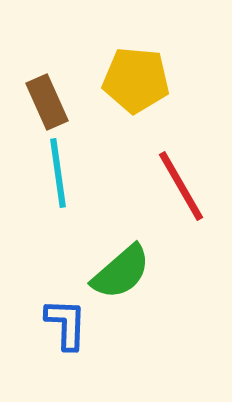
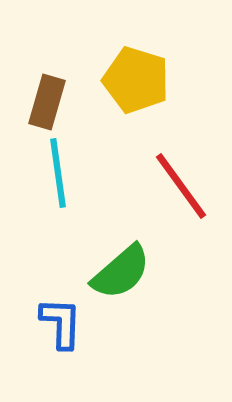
yellow pentagon: rotated 12 degrees clockwise
brown rectangle: rotated 40 degrees clockwise
red line: rotated 6 degrees counterclockwise
blue L-shape: moved 5 px left, 1 px up
